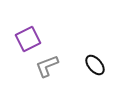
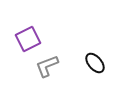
black ellipse: moved 2 px up
